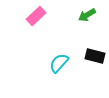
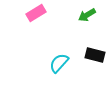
pink rectangle: moved 3 px up; rotated 12 degrees clockwise
black rectangle: moved 1 px up
